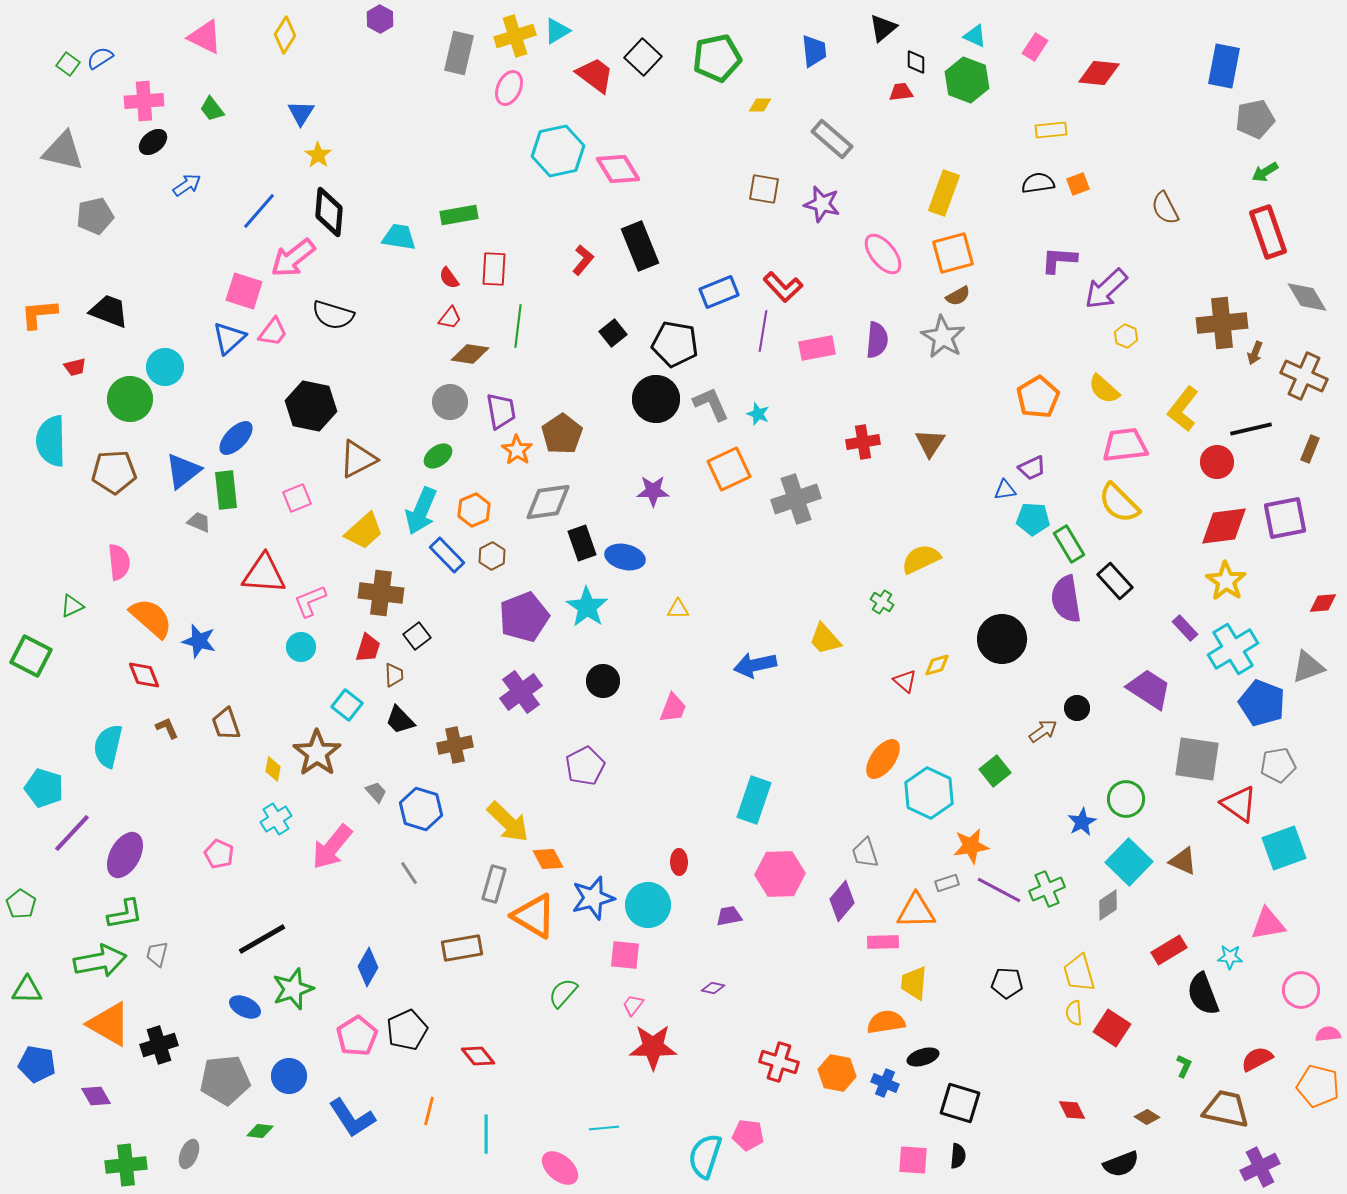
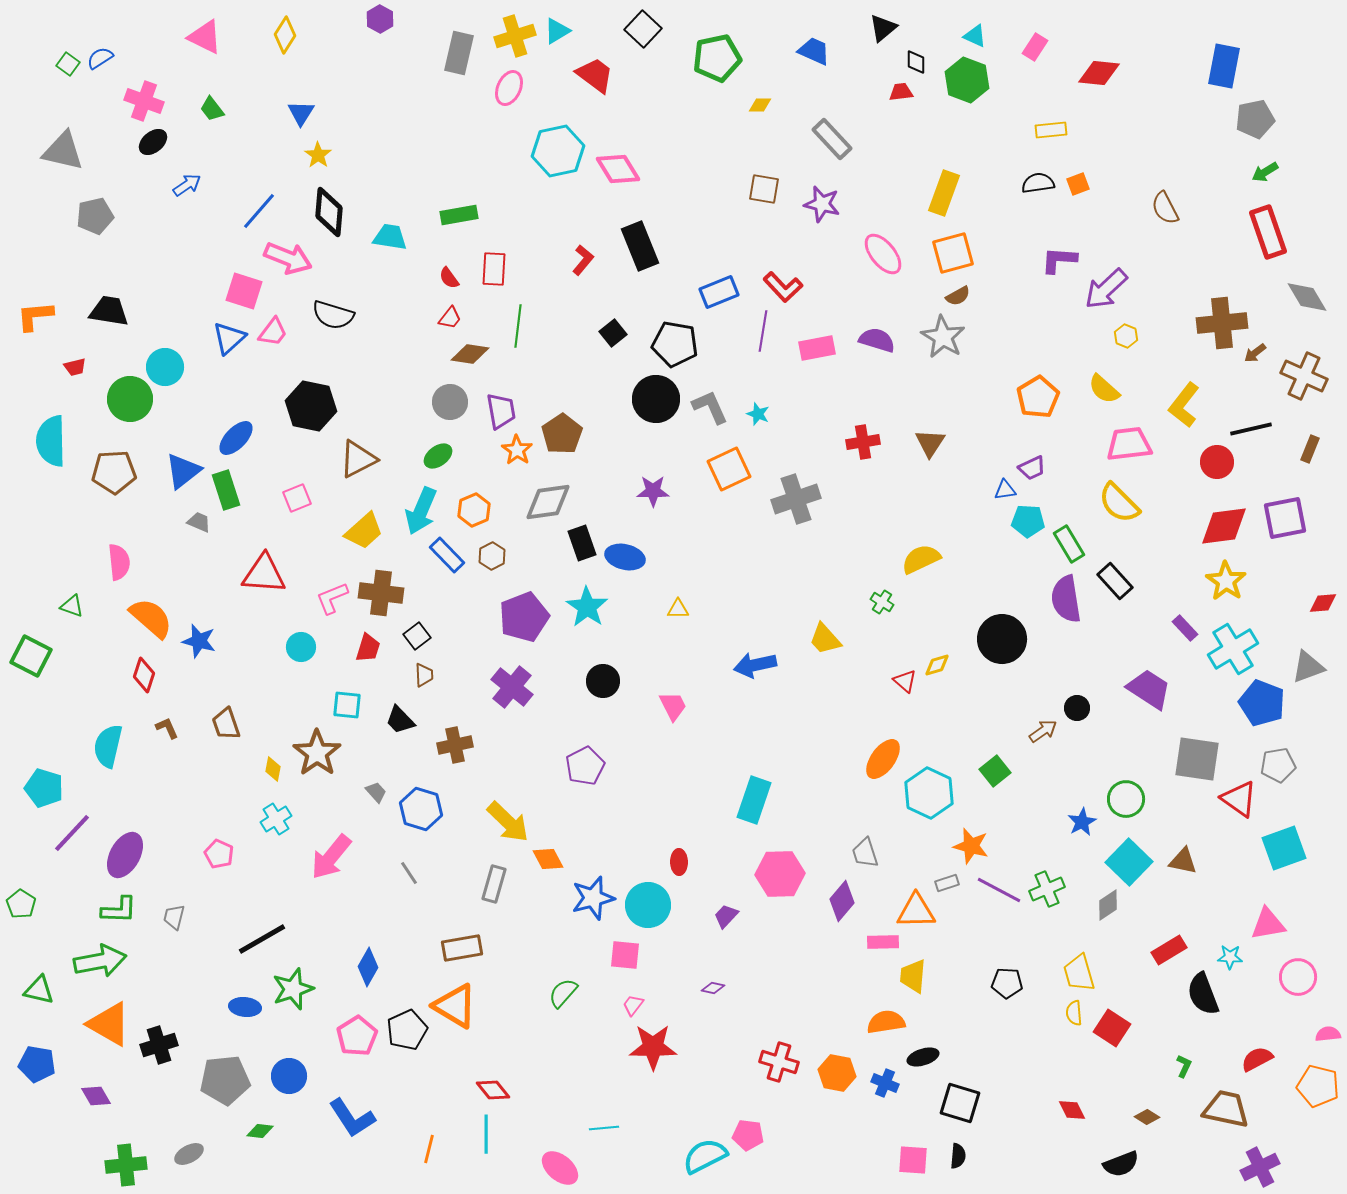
blue trapezoid at (814, 51): rotated 60 degrees counterclockwise
black square at (643, 57): moved 28 px up
pink cross at (144, 101): rotated 24 degrees clockwise
gray rectangle at (832, 139): rotated 6 degrees clockwise
cyan trapezoid at (399, 237): moved 9 px left
pink arrow at (293, 258): moved 5 px left; rotated 120 degrees counterclockwise
black trapezoid at (109, 311): rotated 12 degrees counterclockwise
orange L-shape at (39, 314): moved 4 px left, 2 px down
purple semicircle at (877, 340): rotated 78 degrees counterclockwise
brown arrow at (1255, 353): rotated 30 degrees clockwise
gray L-shape at (711, 404): moved 1 px left, 3 px down
yellow L-shape at (1183, 409): moved 1 px right, 4 px up
pink trapezoid at (1125, 445): moved 4 px right, 1 px up
green rectangle at (226, 490): rotated 12 degrees counterclockwise
cyan pentagon at (1033, 519): moved 5 px left, 2 px down
pink L-shape at (310, 601): moved 22 px right, 3 px up
green triangle at (72, 606): rotated 45 degrees clockwise
red diamond at (144, 675): rotated 40 degrees clockwise
brown trapezoid at (394, 675): moved 30 px right
purple cross at (521, 692): moved 9 px left, 5 px up; rotated 15 degrees counterclockwise
cyan square at (347, 705): rotated 32 degrees counterclockwise
pink trapezoid at (673, 708): moved 2 px up; rotated 48 degrees counterclockwise
red triangle at (1239, 804): moved 5 px up
orange star at (971, 846): rotated 24 degrees clockwise
pink arrow at (332, 847): moved 1 px left, 10 px down
brown triangle at (1183, 861): rotated 12 degrees counterclockwise
green L-shape at (125, 914): moved 6 px left, 4 px up; rotated 12 degrees clockwise
orange triangle at (534, 916): moved 79 px left, 90 px down
purple trapezoid at (729, 916): moved 3 px left; rotated 36 degrees counterclockwise
gray trapezoid at (157, 954): moved 17 px right, 37 px up
yellow trapezoid at (914, 983): moved 1 px left, 7 px up
green triangle at (27, 990): moved 12 px right; rotated 12 degrees clockwise
pink circle at (1301, 990): moved 3 px left, 13 px up
blue ellipse at (245, 1007): rotated 20 degrees counterclockwise
red diamond at (478, 1056): moved 15 px right, 34 px down
orange line at (429, 1111): moved 38 px down
gray ellipse at (189, 1154): rotated 40 degrees clockwise
cyan semicircle at (705, 1156): rotated 45 degrees clockwise
